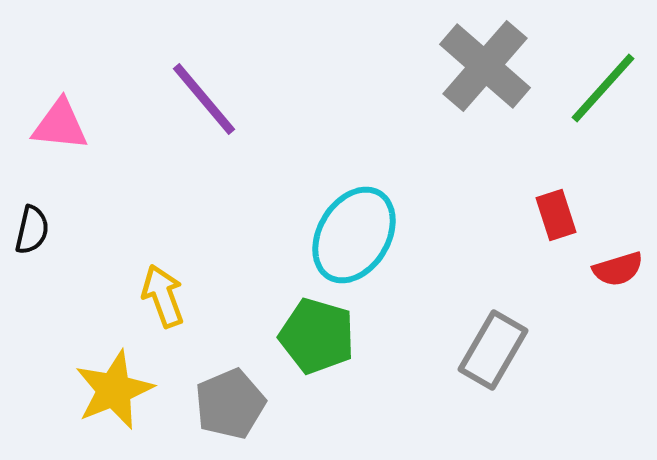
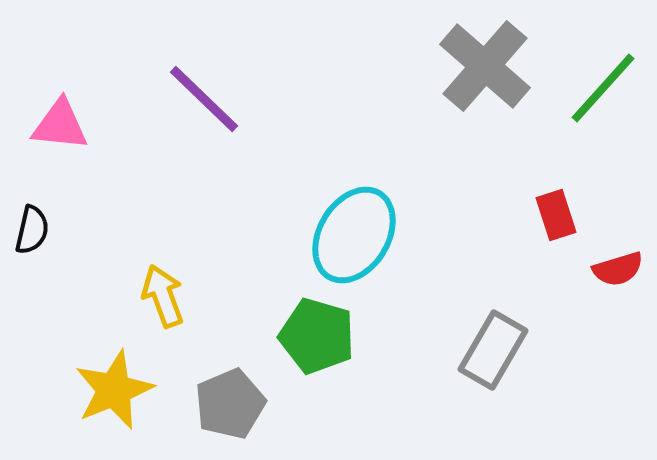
purple line: rotated 6 degrees counterclockwise
